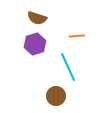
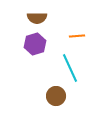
brown semicircle: rotated 18 degrees counterclockwise
cyan line: moved 2 px right, 1 px down
